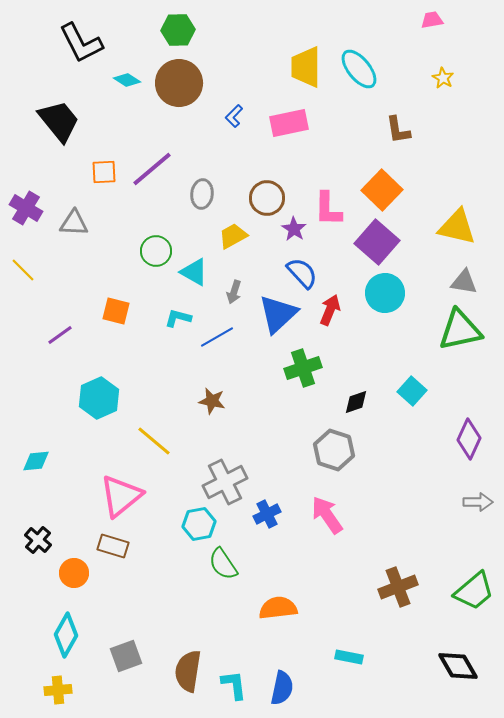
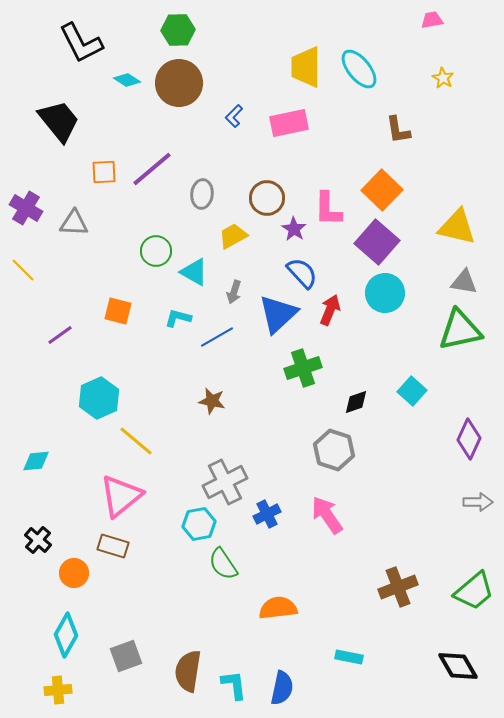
orange square at (116, 311): moved 2 px right
yellow line at (154, 441): moved 18 px left
